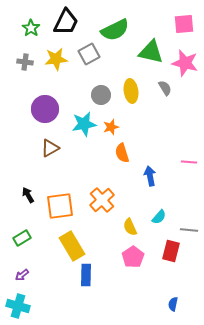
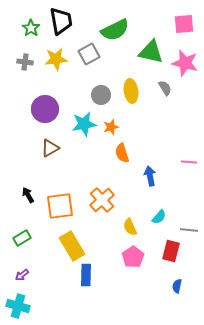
black trapezoid: moved 5 px left, 1 px up; rotated 36 degrees counterclockwise
blue semicircle: moved 4 px right, 18 px up
